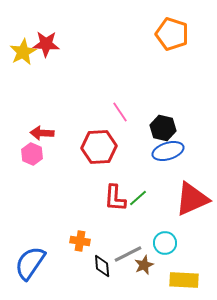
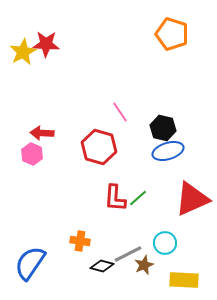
red hexagon: rotated 20 degrees clockwise
black diamond: rotated 70 degrees counterclockwise
